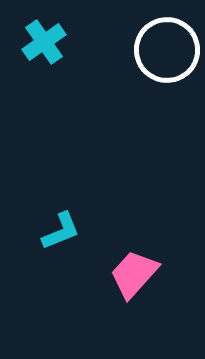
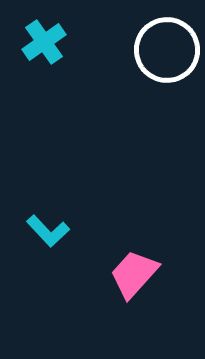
cyan L-shape: moved 13 px left; rotated 69 degrees clockwise
